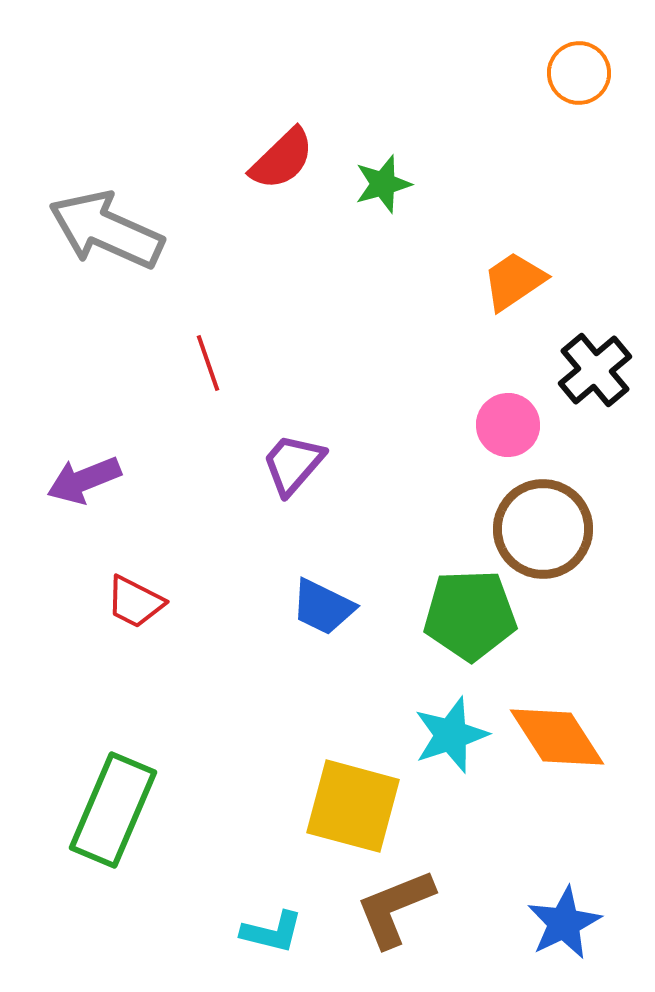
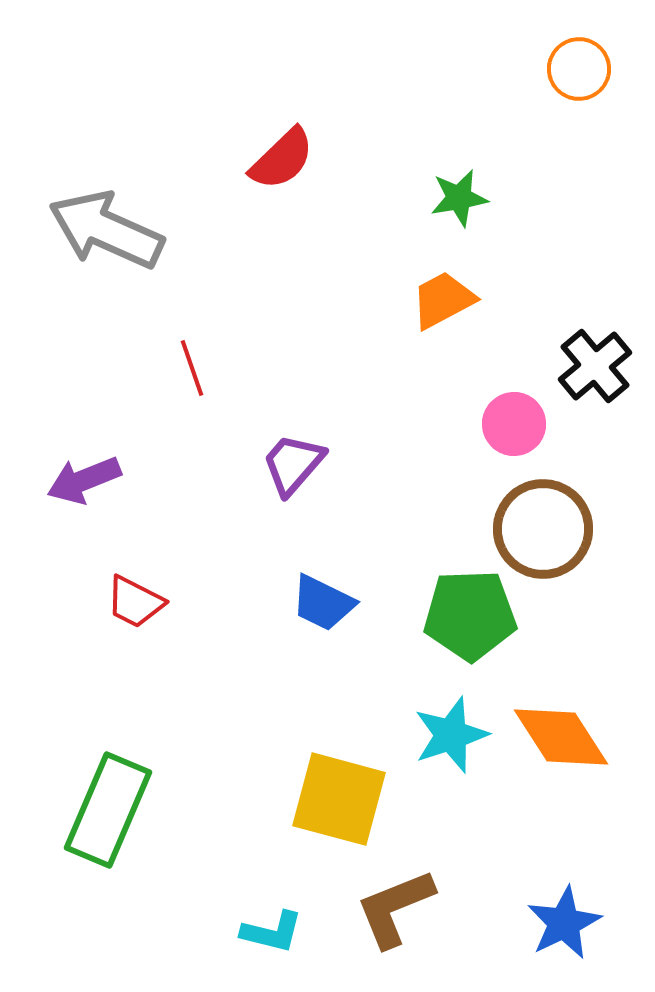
orange circle: moved 4 px up
green star: moved 76 px right, 14 px down; rotated 6 degrees clockwise
orange trapezoid: moved 71 px left, 19 px down; rotated 6 degrees clockwise
red line: moved 16 px left, 5 px down
black cross: moved 4 px up
pink circle: moved 6 px right, 1 px up
blue trapezoid: moved 4 px up
orange diamond: moved 4 px right
yellow square: moved 14 px left, 7 px up
green rectangle: moved 5 px left
